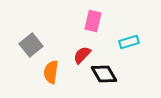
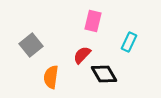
cyan rectangle: rotated 48 degrees counterclockwise
orange semicircle: moved 5 px down
